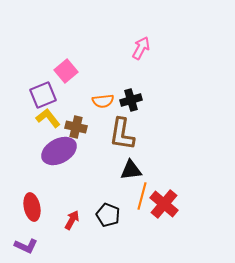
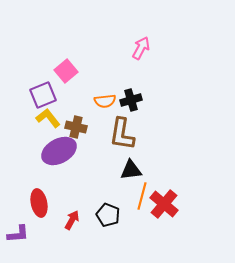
orange semicircle: moved 2 px right
red ellipse: moved 7 px right, 4 px up
purple L-shape: moved 8 px left, 12 px up; rotated 30 degrees counterclockwise
